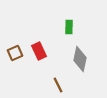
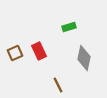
green rectangle: rotated 72 degrees clockwise
gray diamond: moved 4 px right, 1 px up
